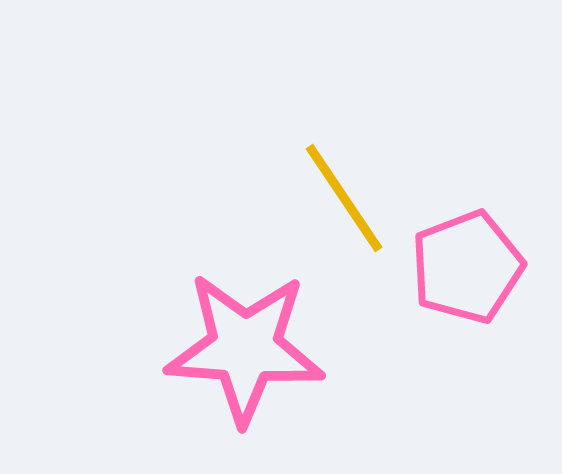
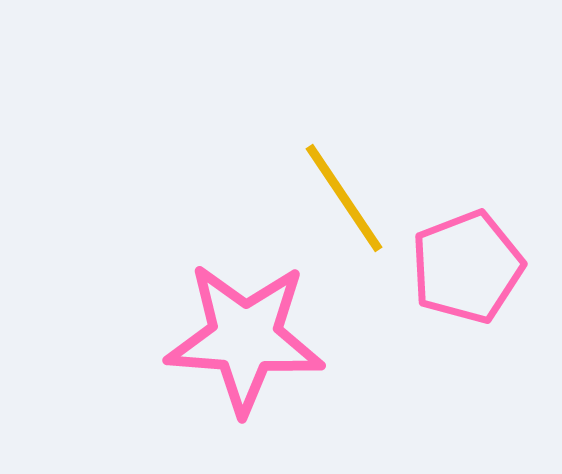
pink star: moved 10 px up
